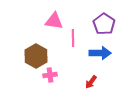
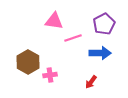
purple pentagon: rotated 10 degrees clockwise
pink line: rotated 72 degrees clockwise
brown hexagon: moved 8 px left, 6 px down
